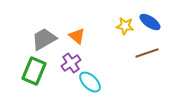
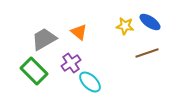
orange triangle: moved 2 px right, 4 px up
green rectangle: rotated 68 degrees counterclockwise
